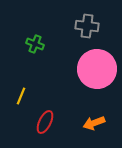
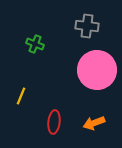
pink circle: moved 1 px down
red ellipse: moved 9 px right; rotated 20 degrees counterclockwise
